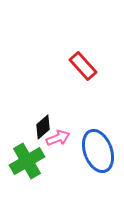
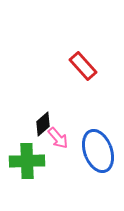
black diamond: moved 3 px up
pink arrow: rotated 70 degrees clockwise
green cross: rotated 28 degrees clockwise
